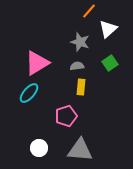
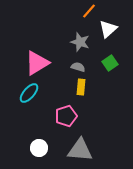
gray semicircle: moved 1 px right, 1 px down; rotated 24 degrees clockwise
